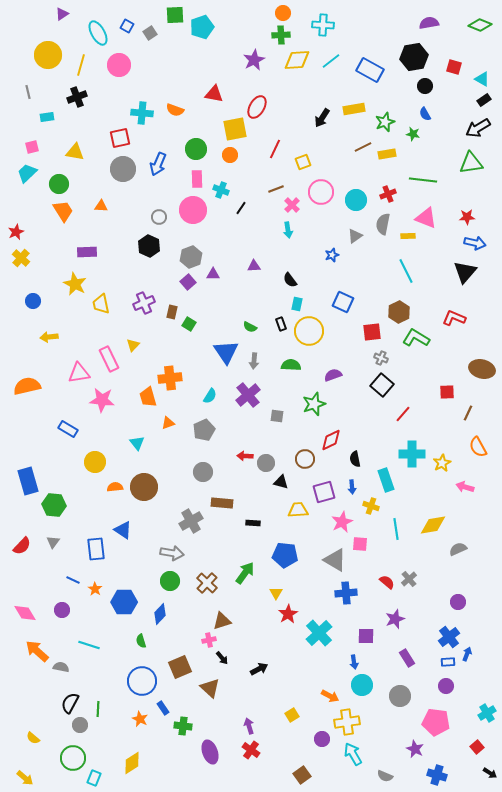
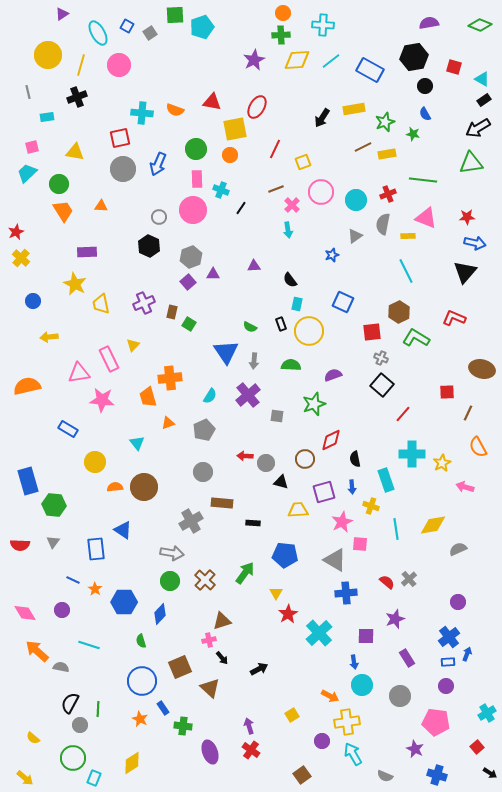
red triangle at (214, 94): moved 2 px left, 8 px down
red semicircle at (22, 546): moved 2 px left, 1 px up; rotated 48 degrees clockwise
brown cross at (207, 583): moved 2 px left, 3 px up
purple circle at (322, 739): moved 2 px down
